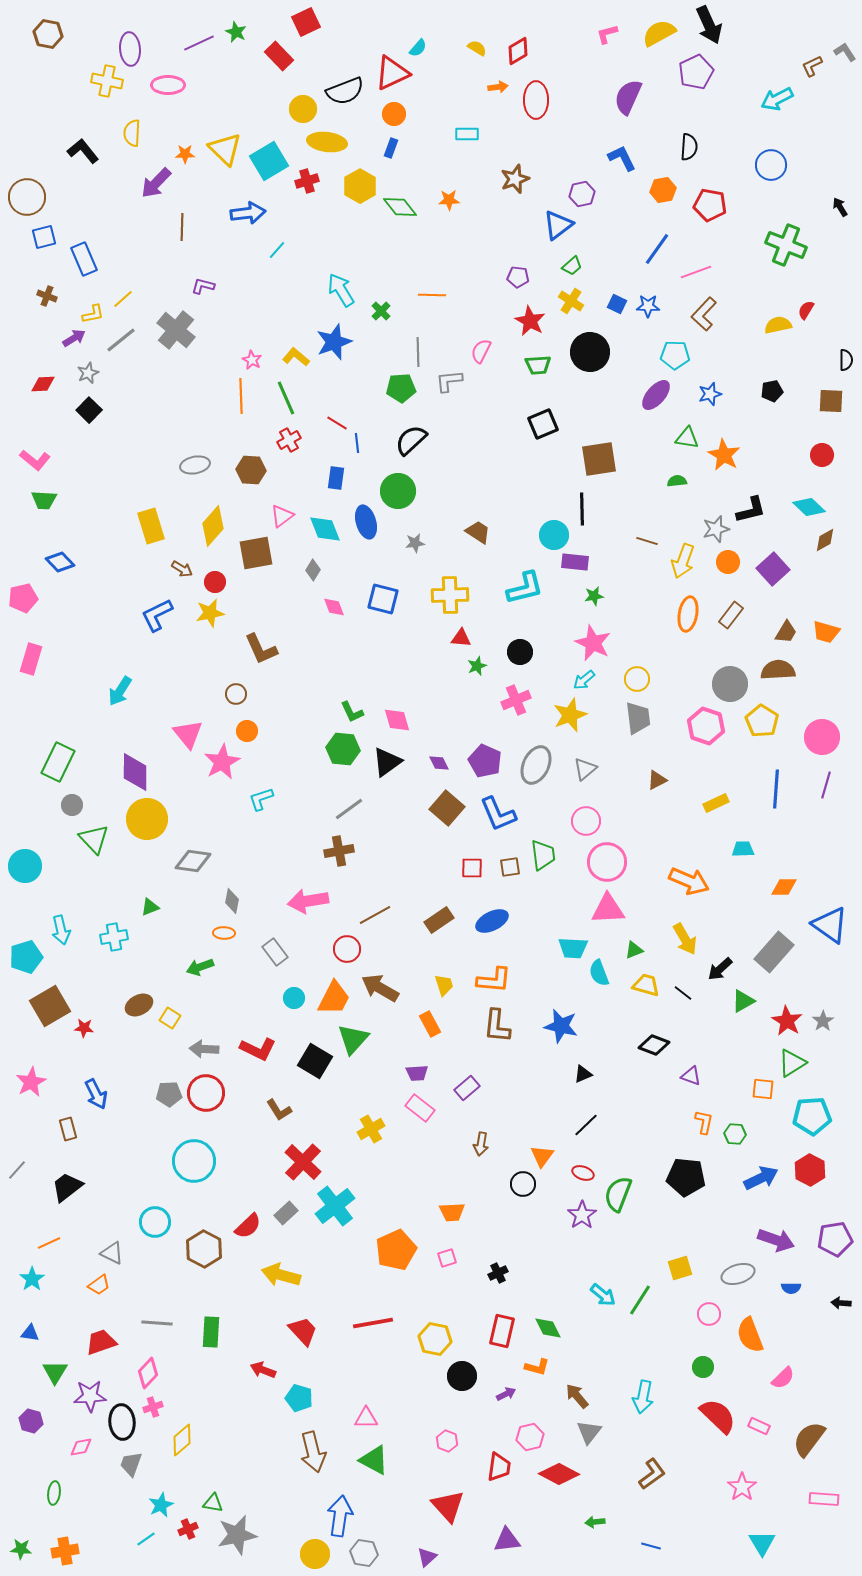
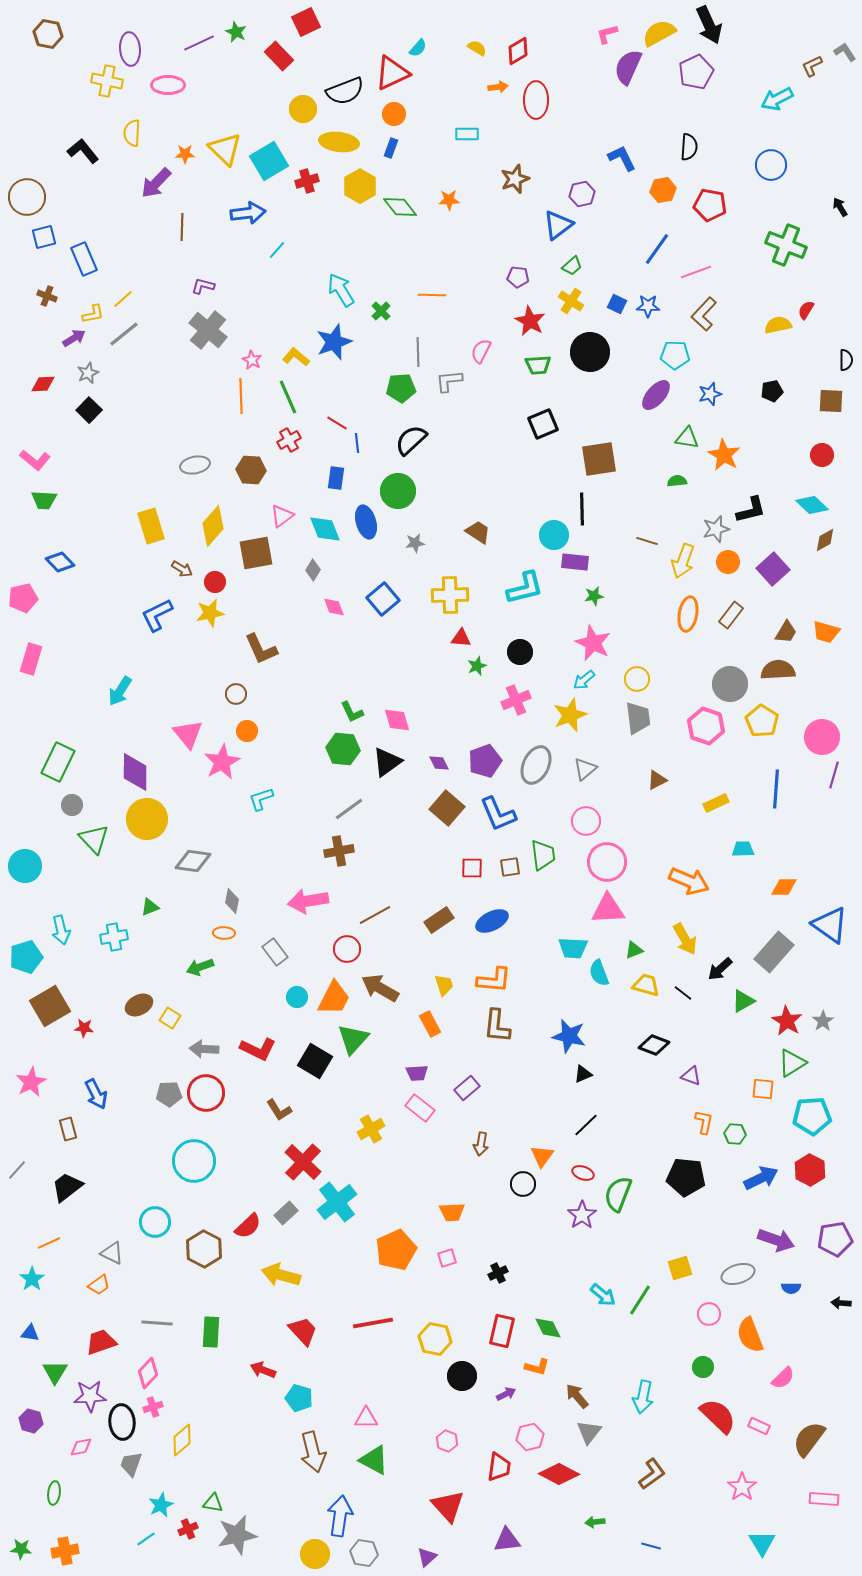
purple semicircle at (628, 97): moved 30 px up
yellow ellipse at (327, 142): moved 12 px right
gray cross at (176, 330): moved 32 px right
gray line at (121, 340): moved 3 px right, 6 px up
green line at (286, 398): moved 2 px right, 1 px up
cyan diamond at (809, 507): moved 3 px right, 2 px up
blue square at (383, 599): rotated 36 degrees clockwise
purple pentagon at (485, 761): rotated 28 degrees clockwise
purple line at (826, 785): moved 8 px right, 10 px up
cyan circle at (294, 998): moved 3 px right, 1 px up
blue star at (561, 1026): moved 8 px right, 10 px down
cyan cross at (335, 1206): moved 2 px right, 4 px up
